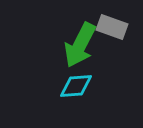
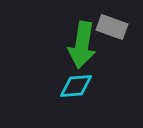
green arrow: moved 2 px right; rotated 18 degrees counterclockwise
